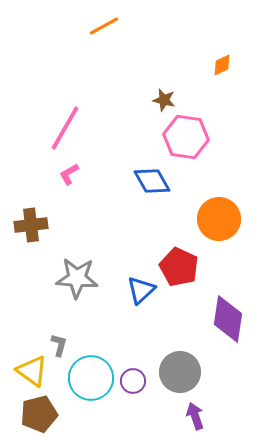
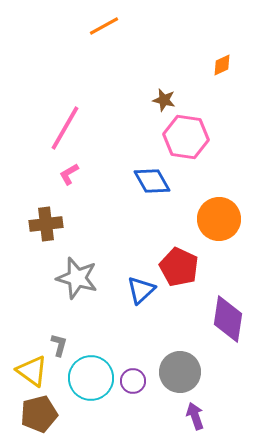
brown cross: moved 15 px right, 1 px up
gray star: rotated 12 degrees clockwise
